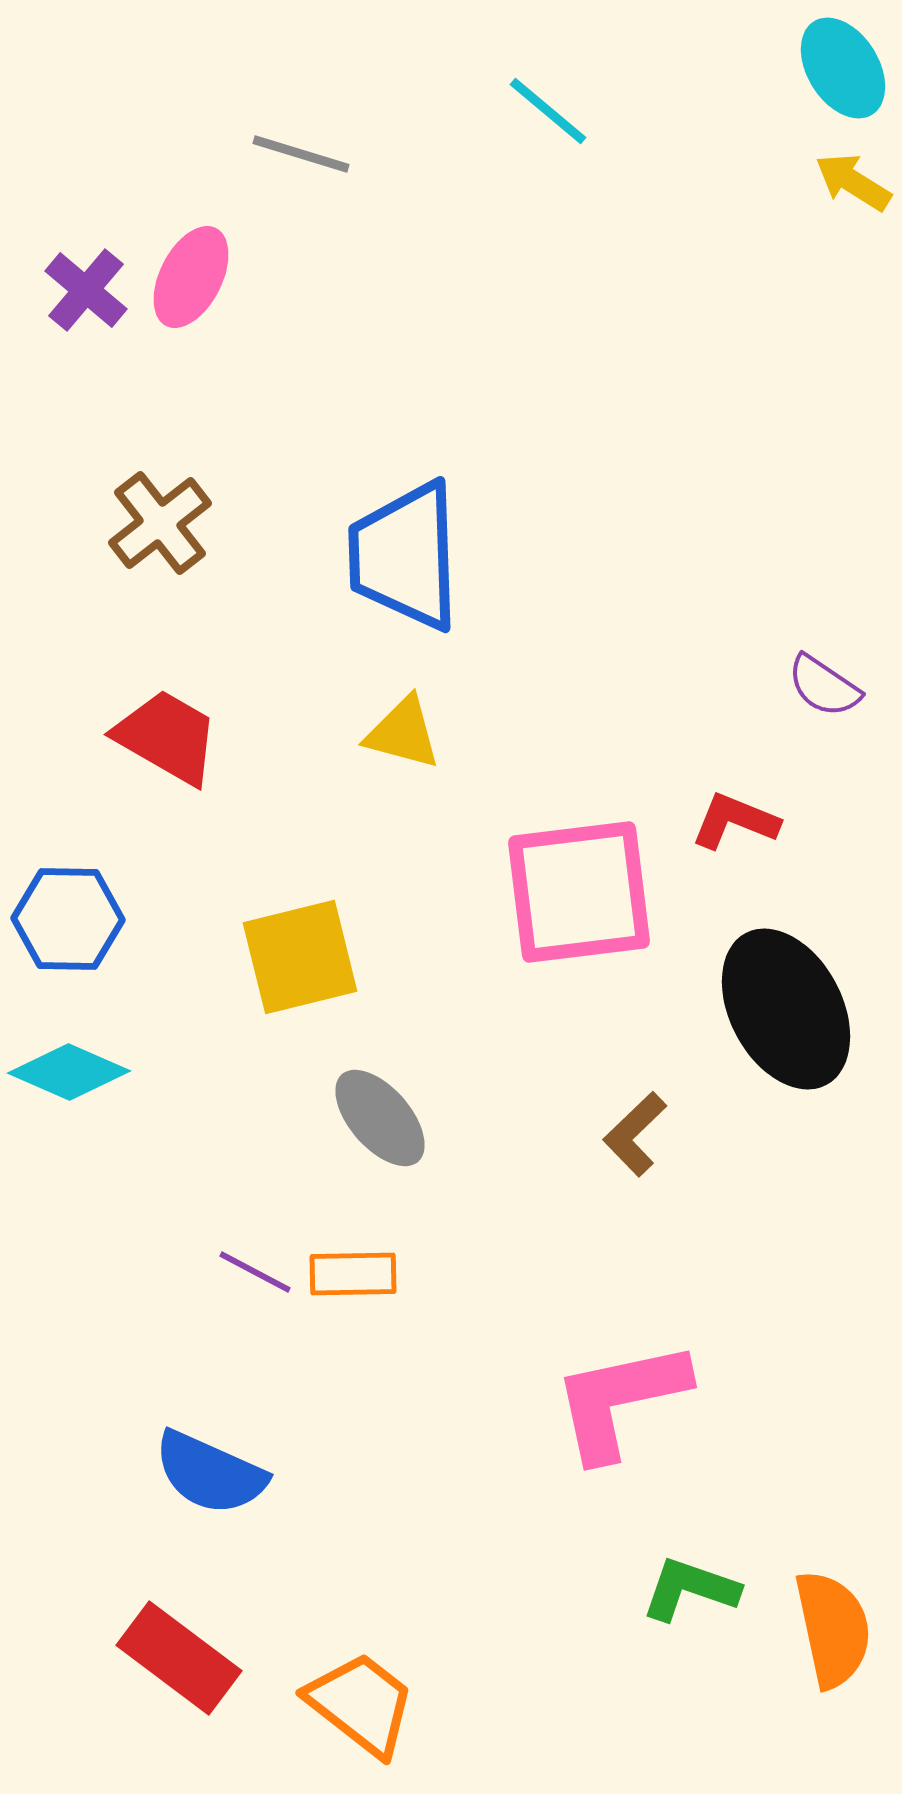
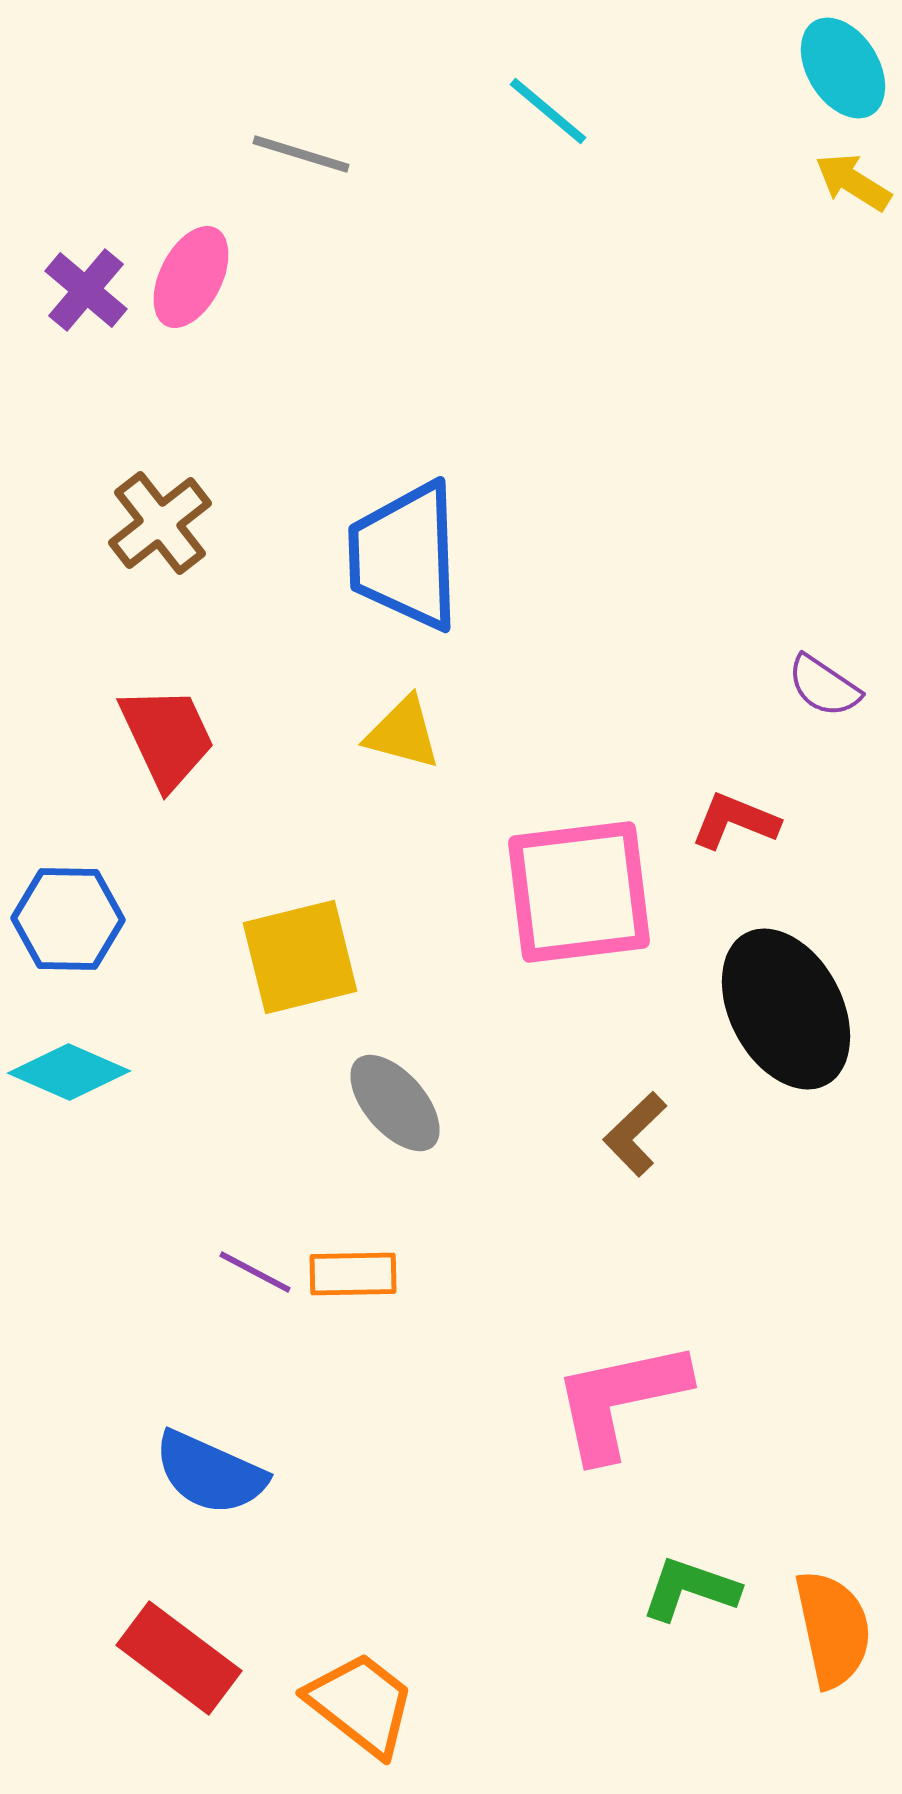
red trapezoid: rotated 35 degrees clockwise
gray ellipse: moved 15 px right, 15 px up
